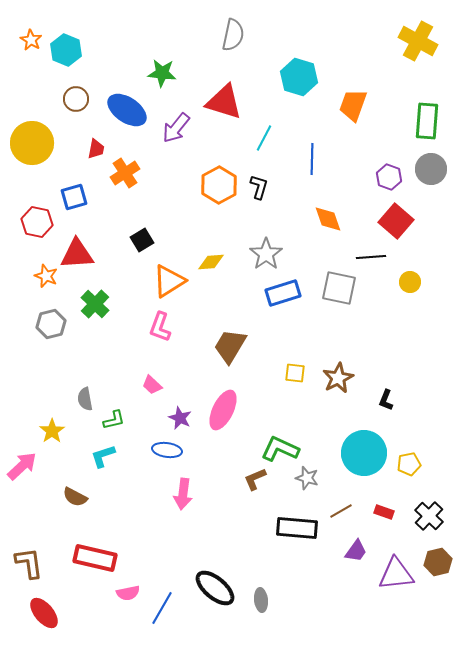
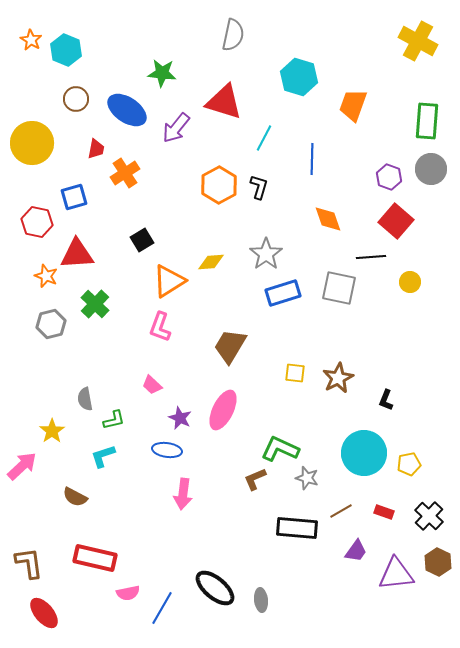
brown hexagon at (438, 562): rotated 20 degrees counterclockwise
